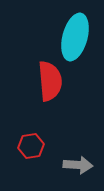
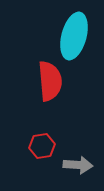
cyan ellipse: moved 1 px left, 1 px up
red hexagon: moved 11 px right
